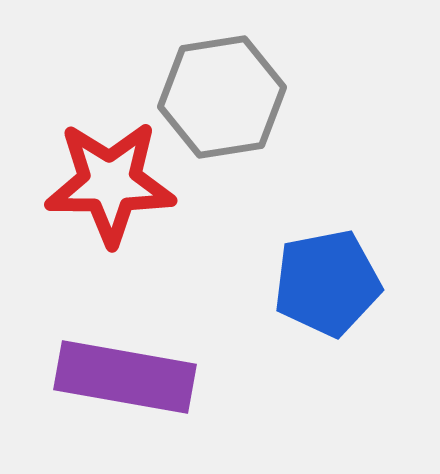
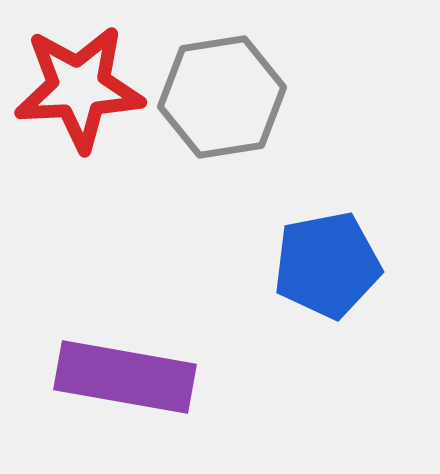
red star: moved 31 px left, 95 px up; rotated 3 degrees counterclockwise
blue pentagon: moved 18 px up
